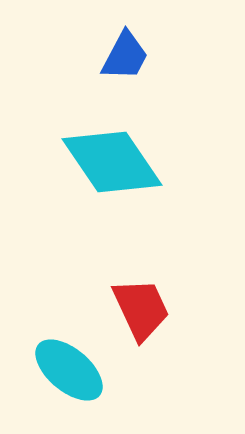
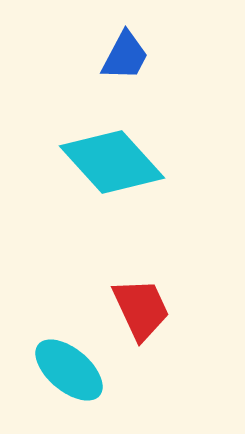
cyan diamond: rotated 8 degrees counterclockwise
